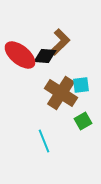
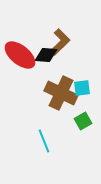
black diamond: moved 1 px right, 1 px up
cyan square: moved 1 px right, 3 px down
brown cross: rotated 8 degrees counterclockwise
